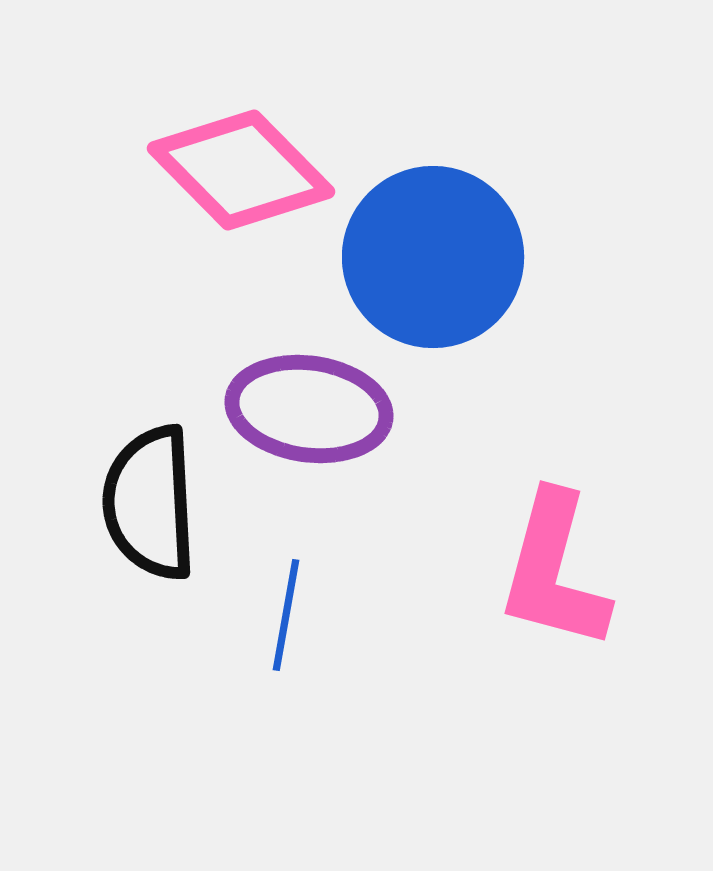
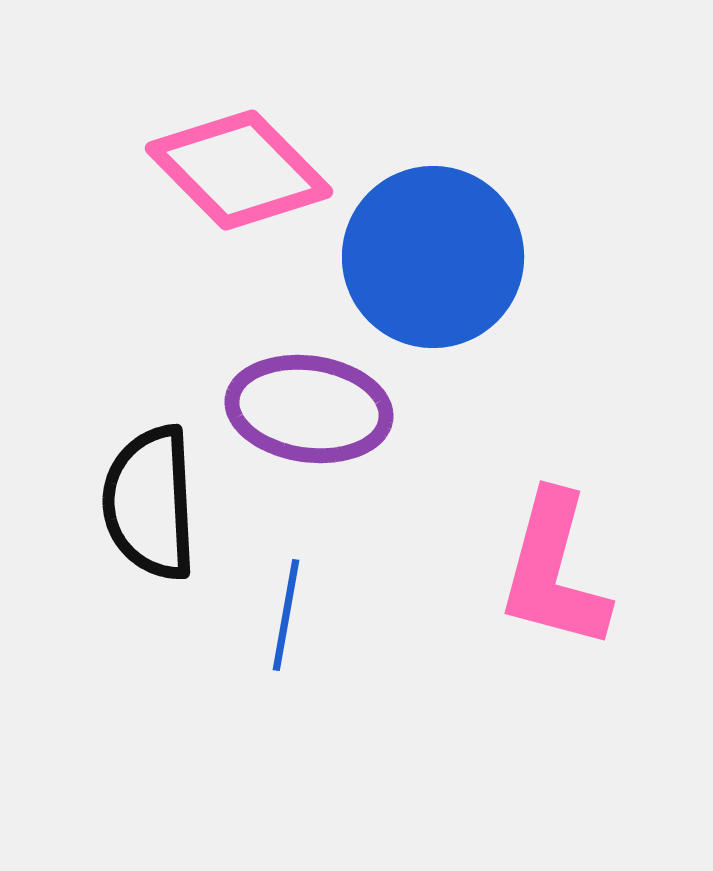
pink diamond: moved 2 px left
